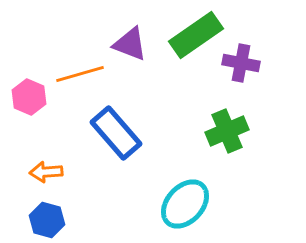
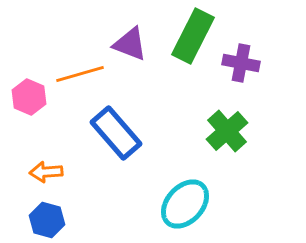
green rectangle: moved 3 px left, 1 px down; rotated 28 degrees counterclockwise
green cross: rotated 18 degrees counterclockwise
